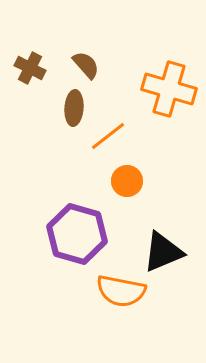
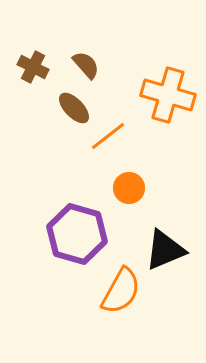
brown cross: moved 3 px right, 1 px up
orange cross: moved 1 px left, 6 px down
brown ellipse: rotated 48 degrees counterclockwise
orange circle: moved 2 px right, 7 px down
black triangle: moved 2 px right, 2 px up
orange semicircle: rotated 72 degrees counterclockwise
